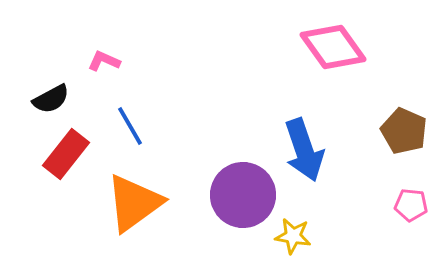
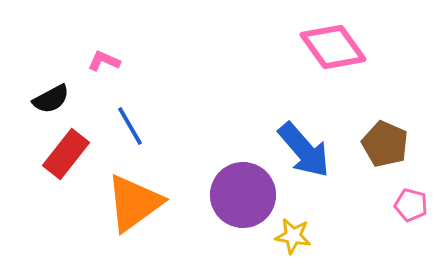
brown pentagon: moved 19 px left, 13 px down
blue arrow: rotated 22 degrees counterclockwise
pink pentagon: rotated 8 degrees clockwise
